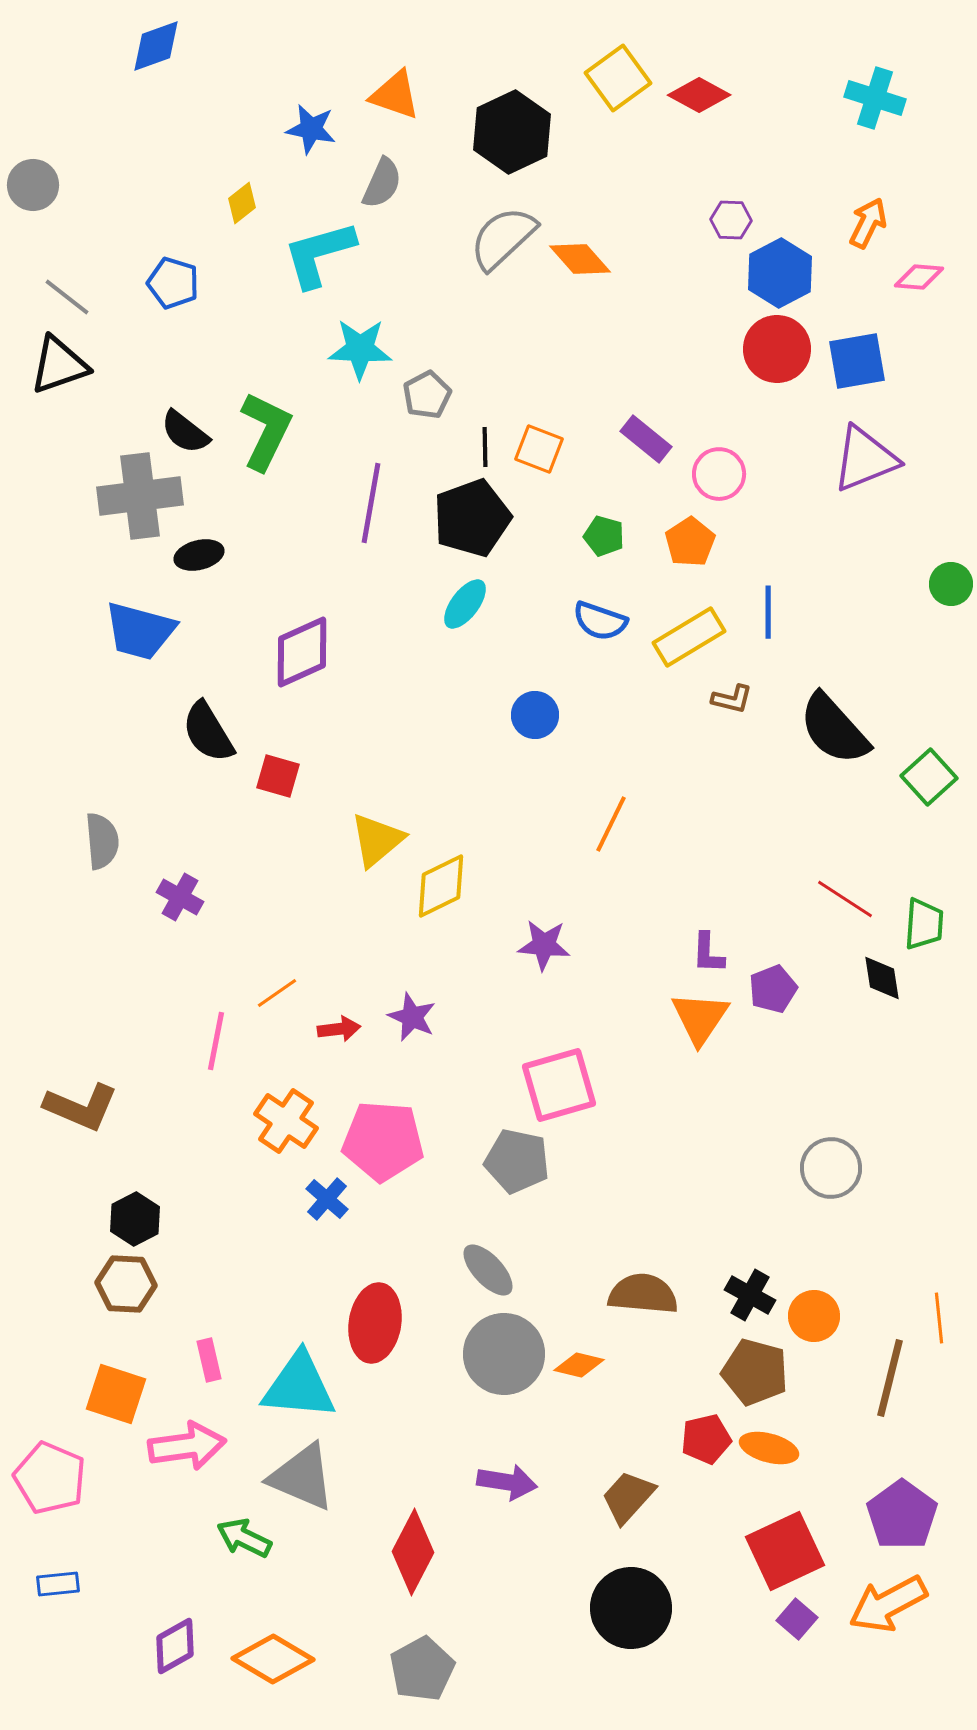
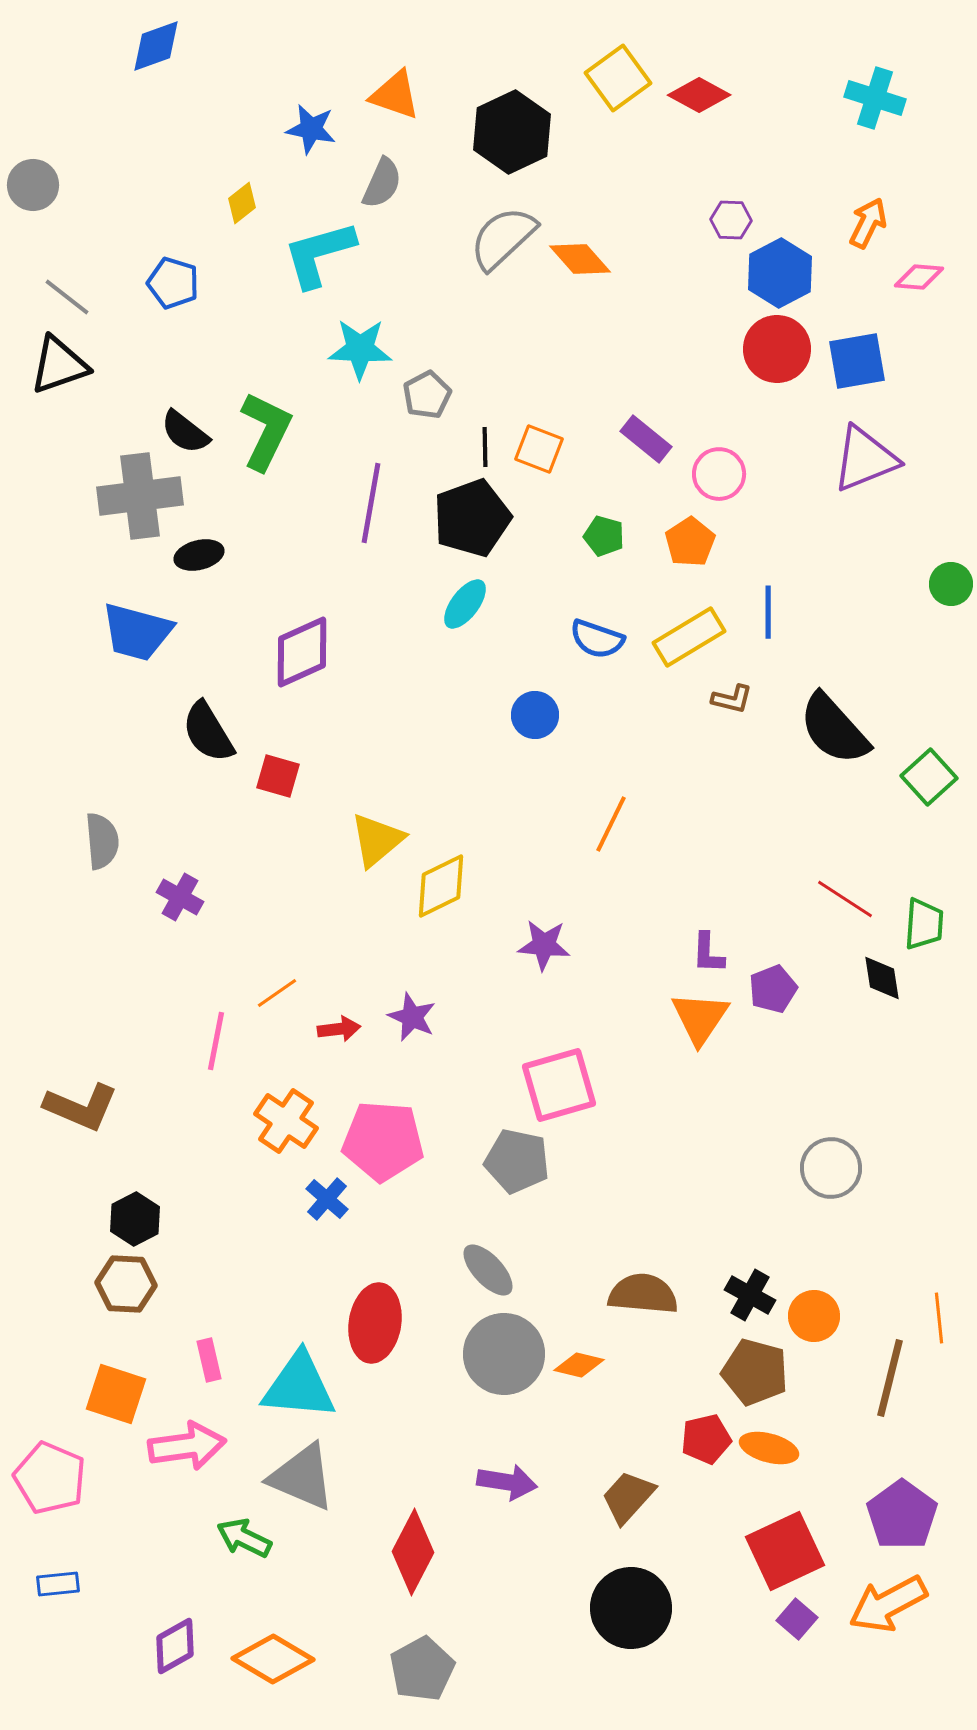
blue semicircle at (600, 621): moved 3 px left, 18 px down
blue trapezoid at (140, 631): moved 3 px left, 1 px down
